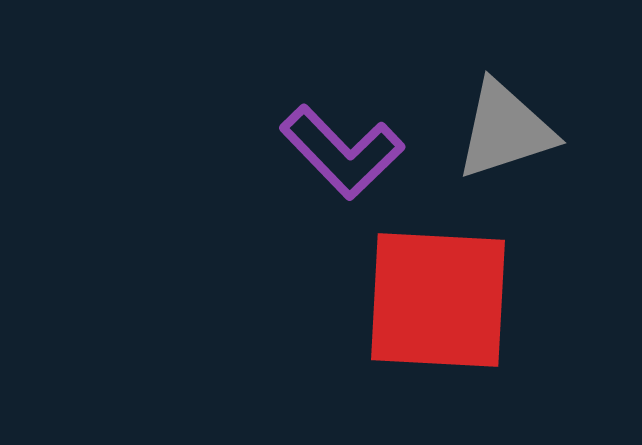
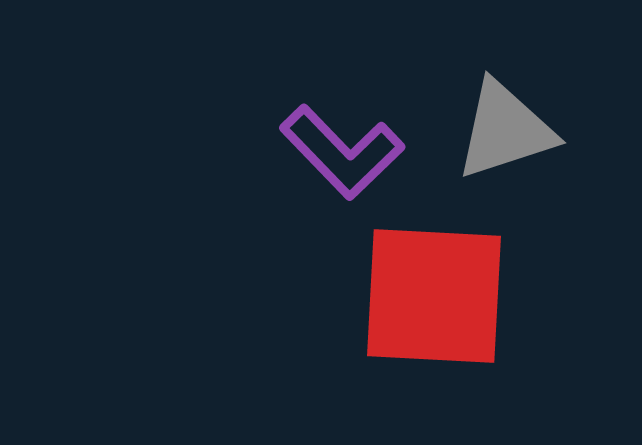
red square: moved 4 px left, 4 px up
